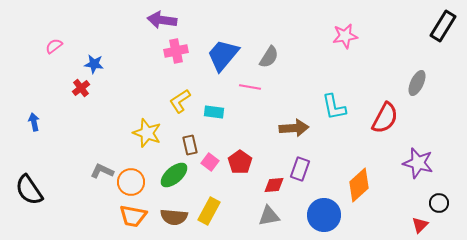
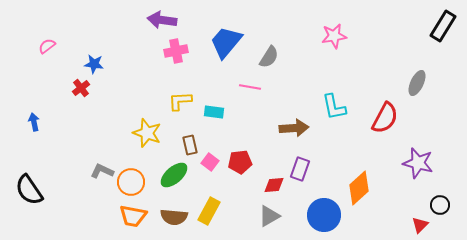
pink star: moved 11 px left
pink semicircle: moved 7 px left
blue trapezoid: moved 3 px right, 13 px up
yellow L-shape: rotated 30 degrees clockwise
red pentagon: rotated 30 degrees clockwise
orange diamond: moved 3 px down
black circle: moved 1 px right, 2 px down
gray triangle: rotated 20 degrees counterclockwise
